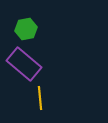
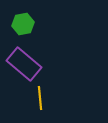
green hexagon: moved 3 px left, 5 px up
